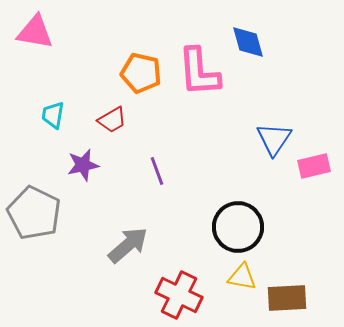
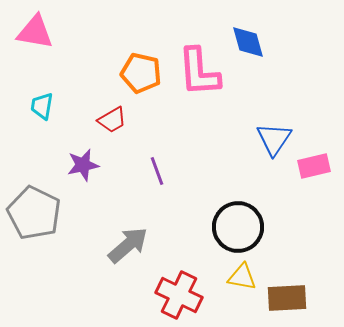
cyan trapezoid: moved 11 px left, 9 px up
